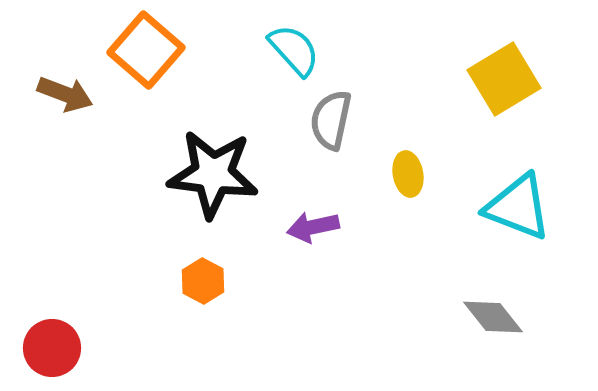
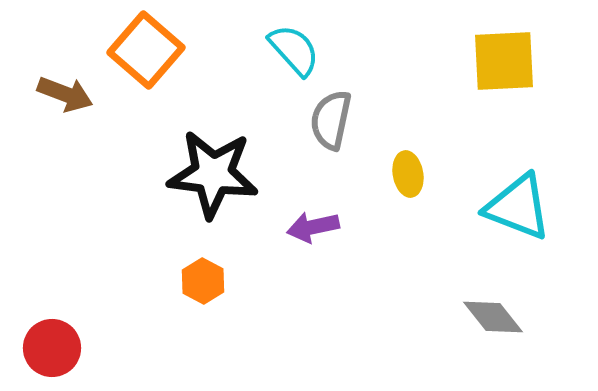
yellow square: moved 18 px up; rotated 28 degrees clockwise
